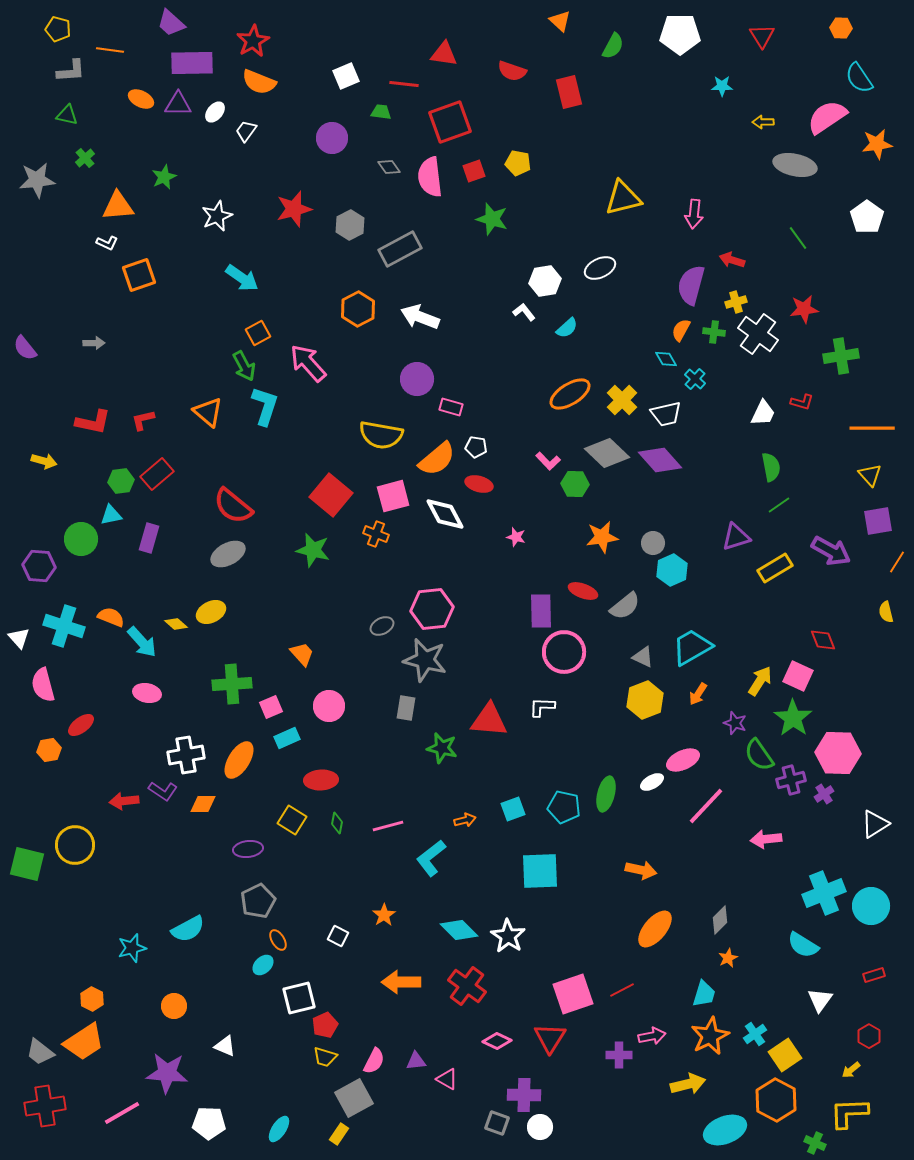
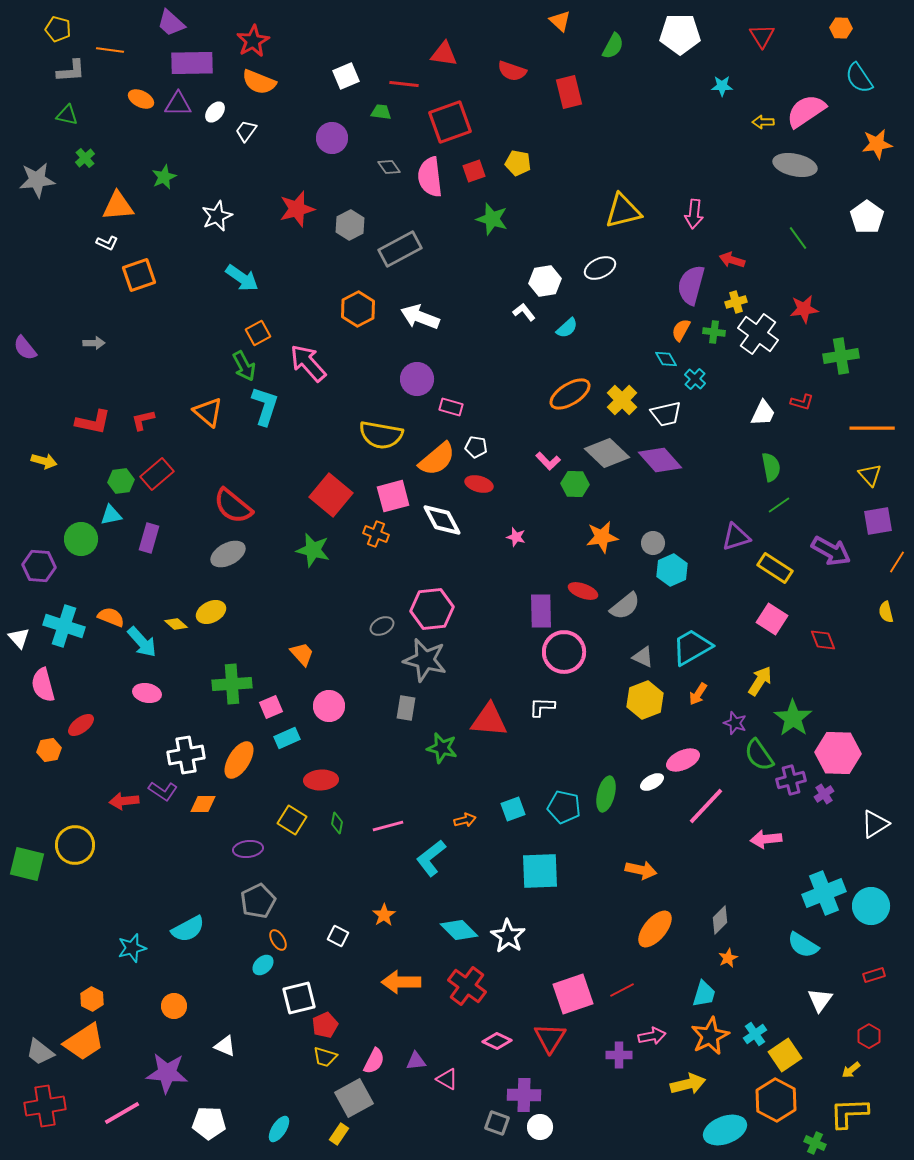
pink semicircle at (827, 117): moved 21 px left, 6 px up
yellow triangle at (623, 198): moved 13 px down
red star at (294, 209): moved 3 px right
white diamond at (445, 514): moved 3 px left, 6 px down
yellow rectangle at (775, 568): rotated 64 degrees clockwise
pink square at (798, 676): moved 26 px left, 57 px up; rotated 8 degrees clockwise
